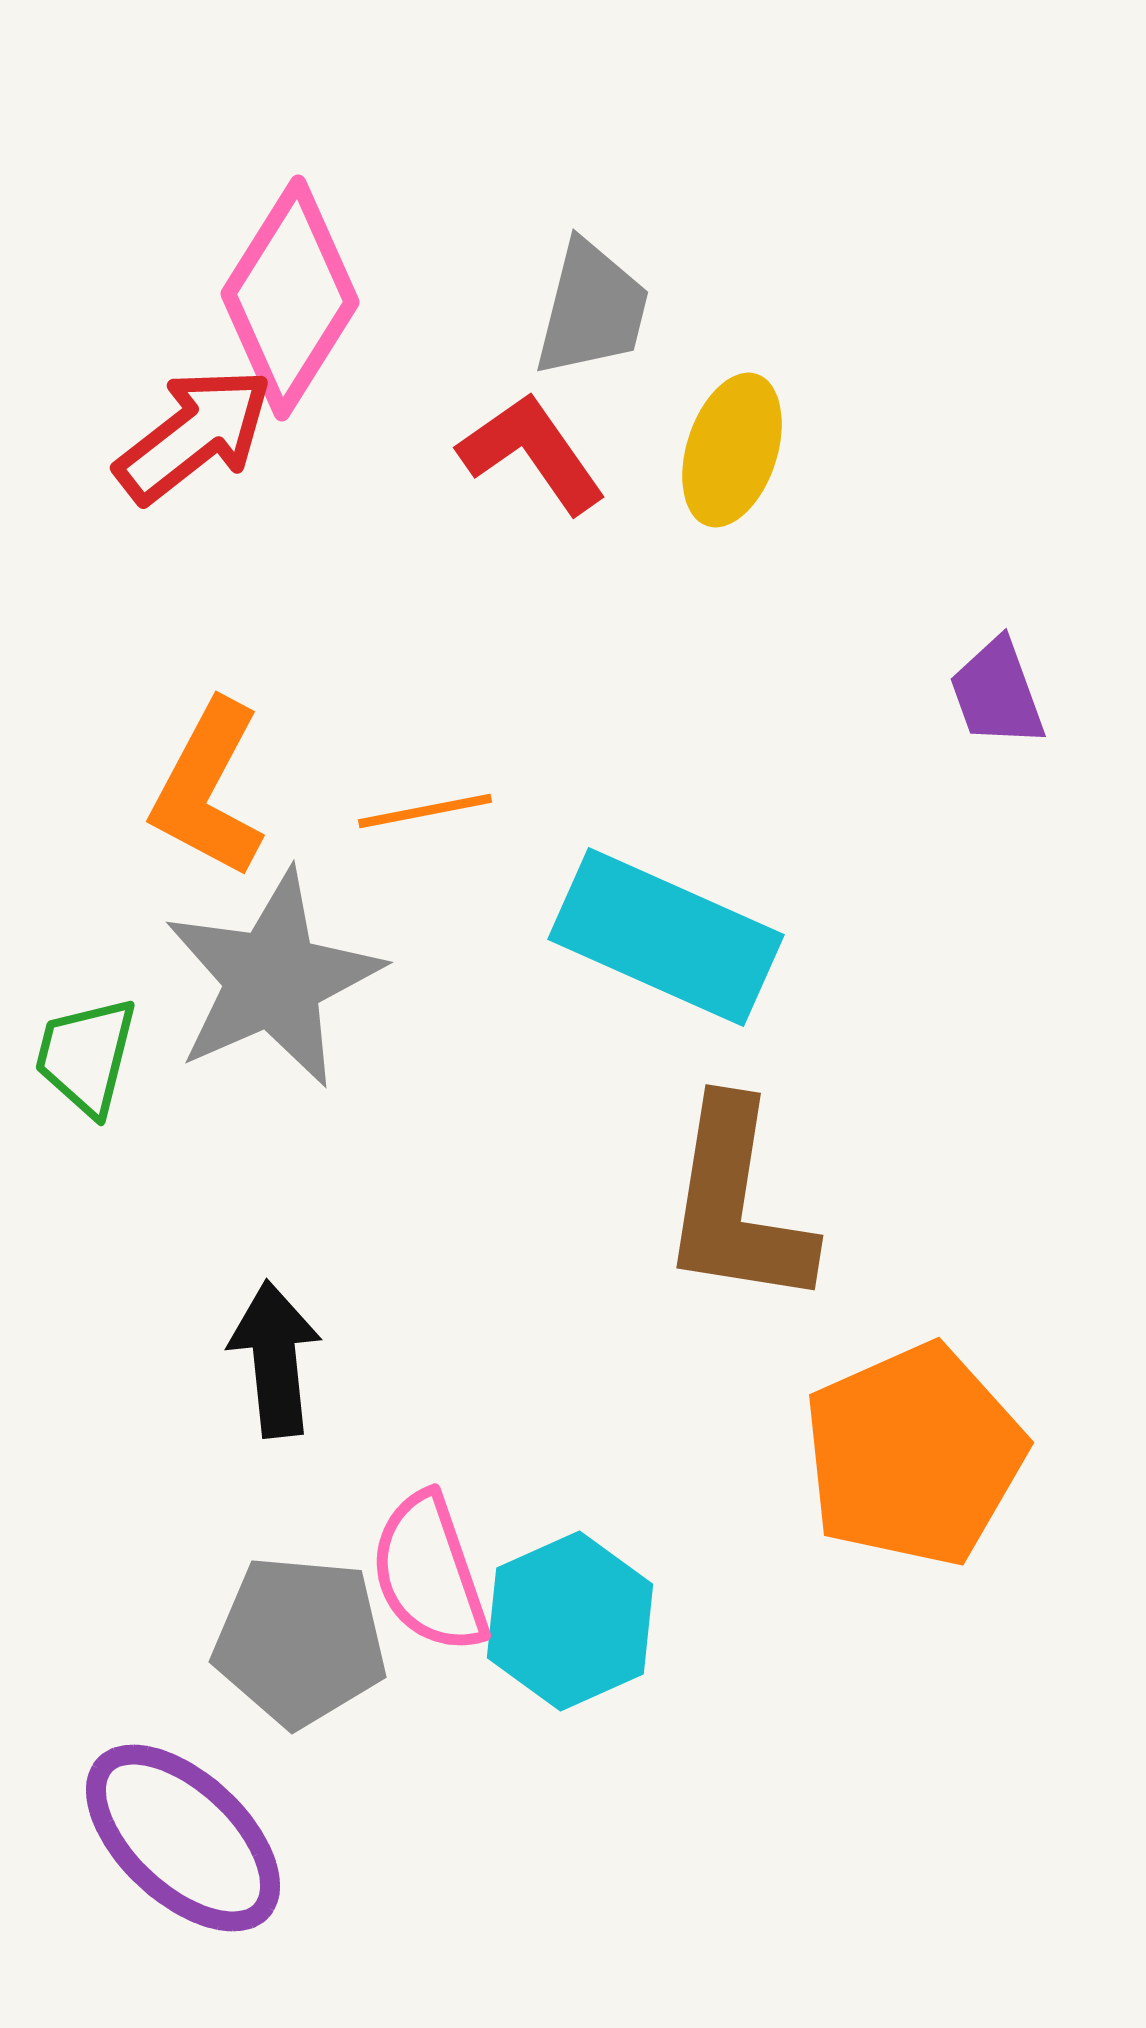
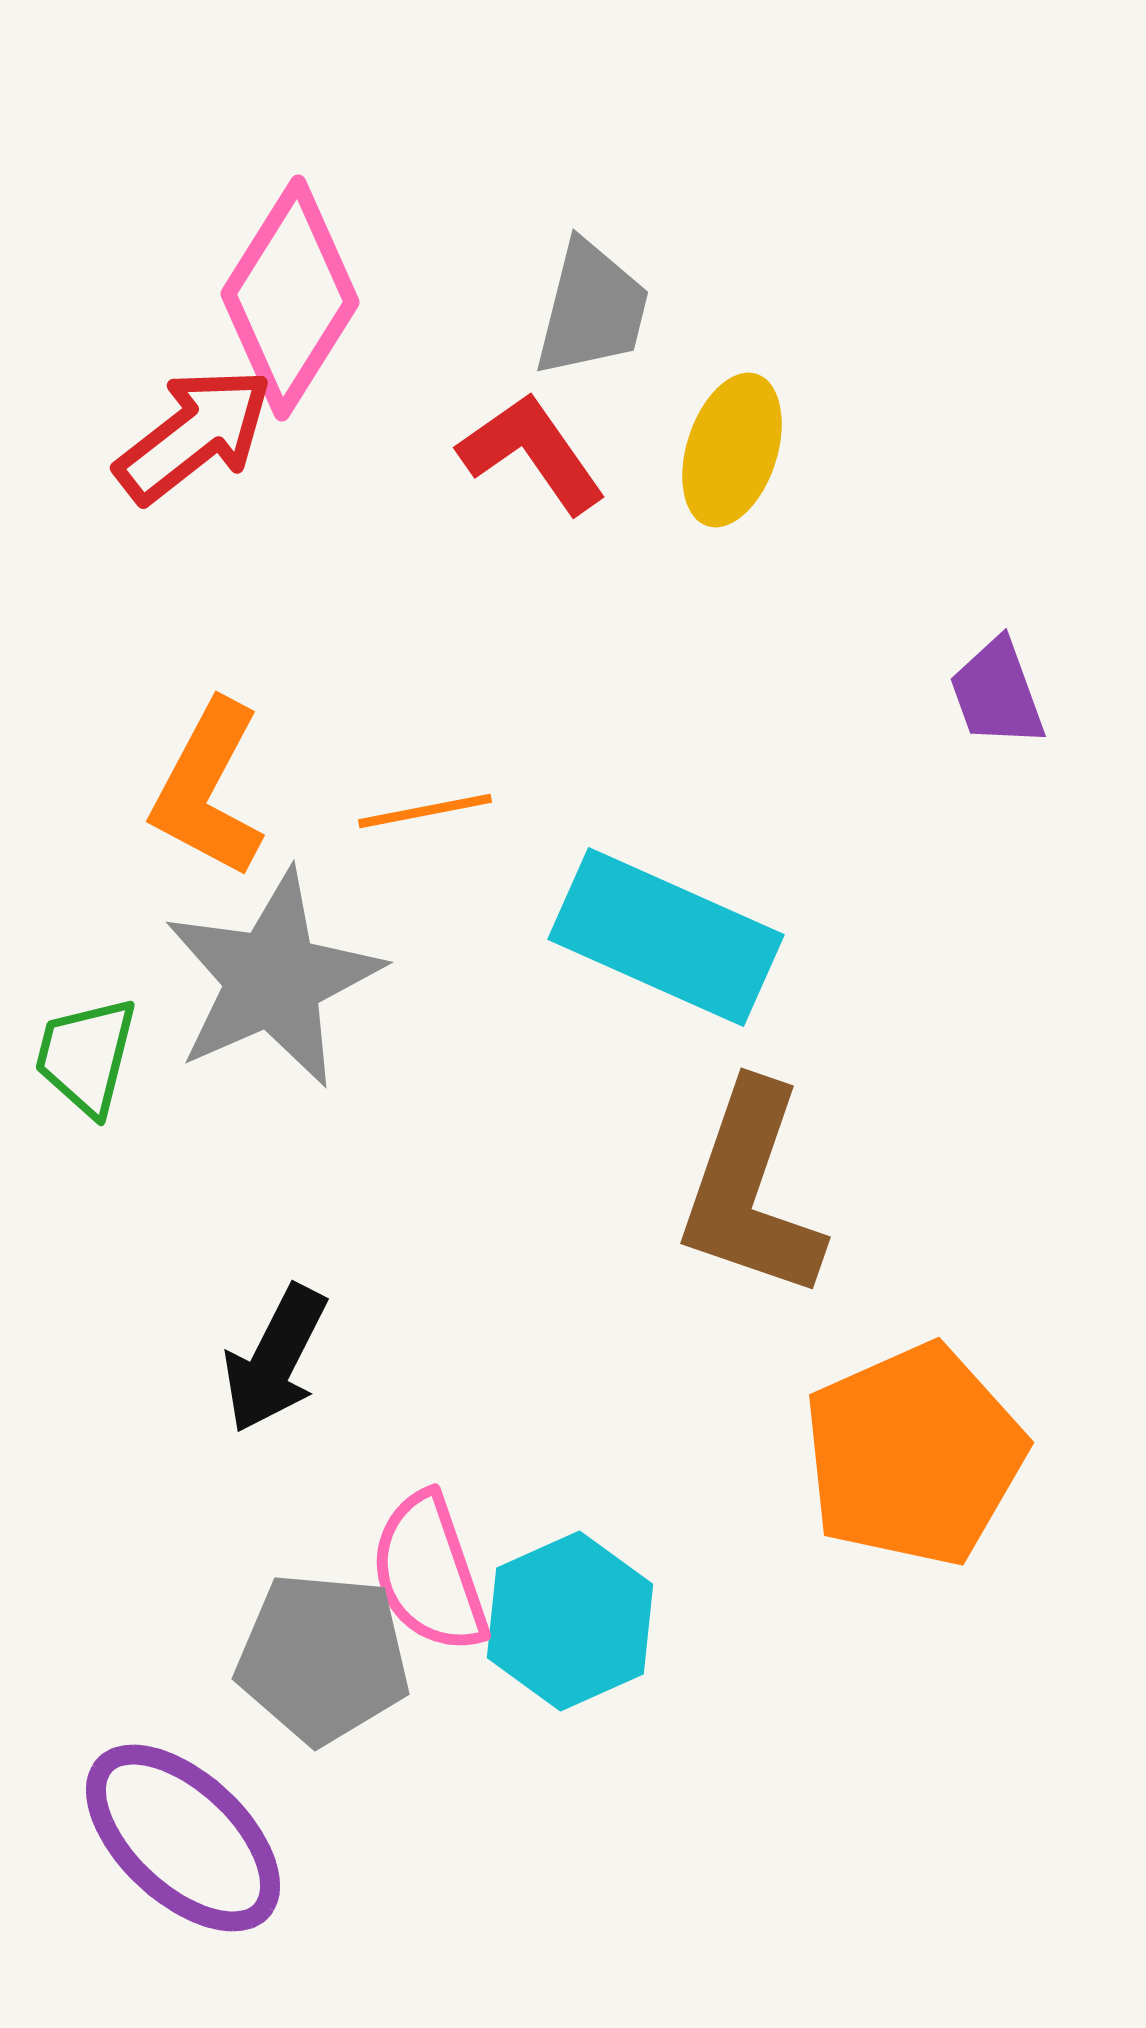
brown L-shape: moved 14 px right, 13 px up; rotated 10 degrees clockwise
black arrow: rotated 147 degrees counterclockwise
gray pentagon: moved 23 px right, 17 px down
